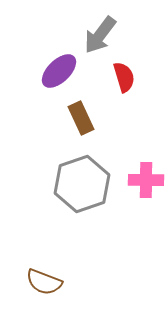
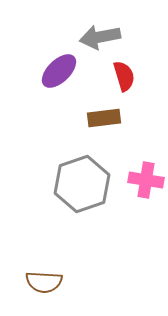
gray arrow: moved 2 px down; rotated 42 degrees clockwise
red semicircle: moved 1 px up
brown rectangle: moved 23 px right; rotated 72 degrees counterclockwise
pink cross: rotated 8 degrees clockwise
brown semicircle: rotated 18 degrees counterclockwise
